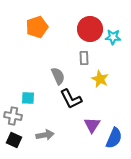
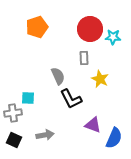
gray cross: moved 3 px up; rotated 18 degrees counterclockwise
purple triangle: moved 1 px right; rotated 42 degrees counterclockwise
